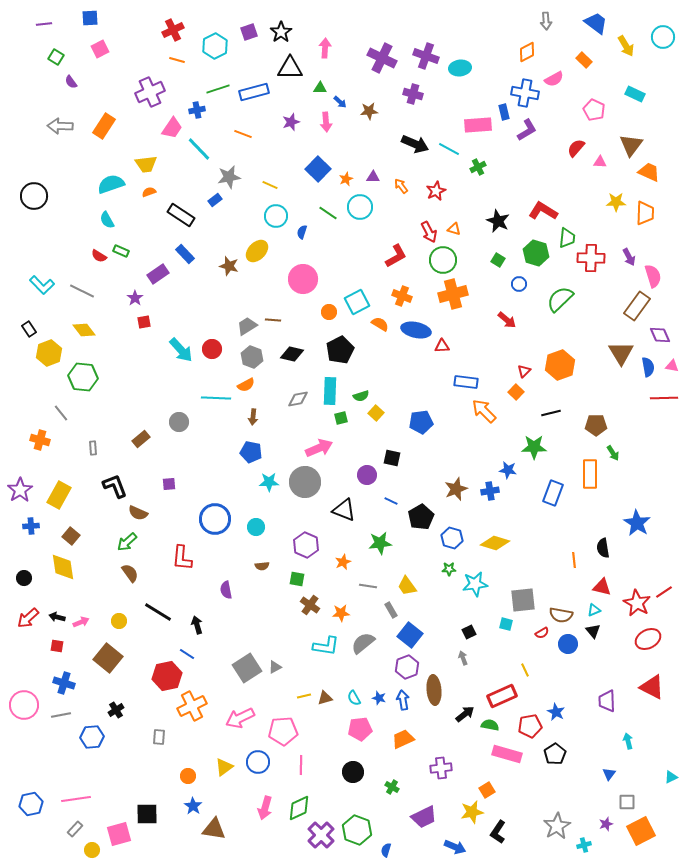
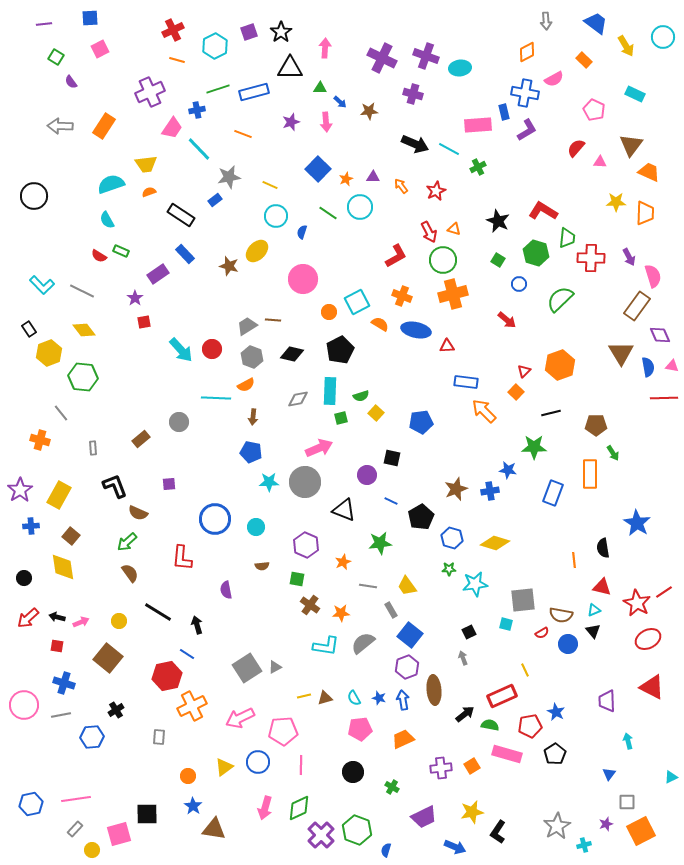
red triangle at (442, 346): moved 5 px right
orange square at (487, 790): moved 15 px left, 24 px up
